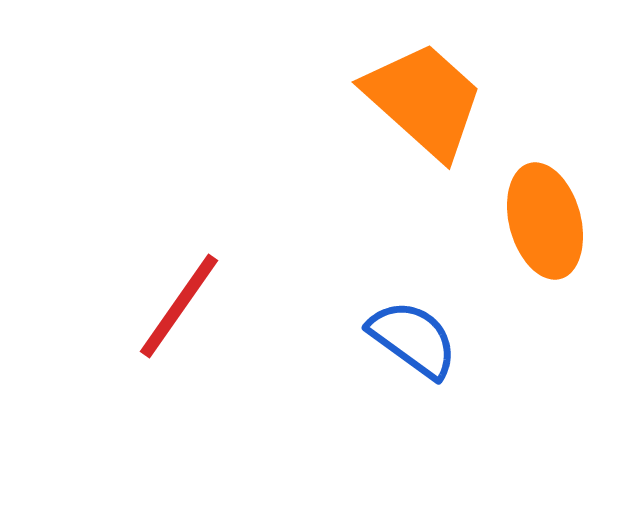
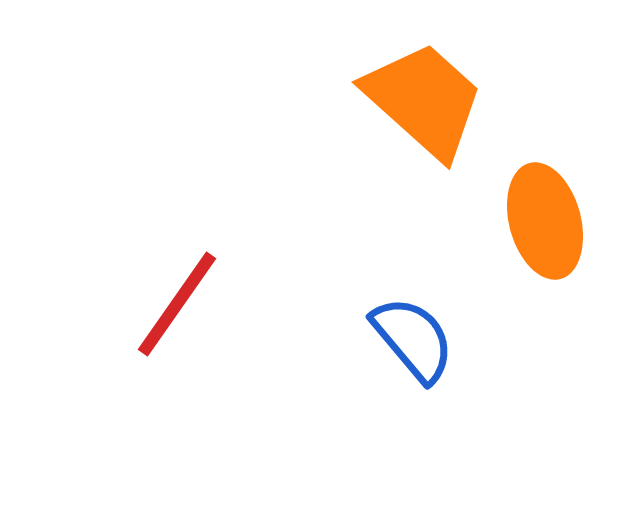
red line: moved 2 px left, 2 px up
blue semicircle: rotated 14 degrees clockwise
